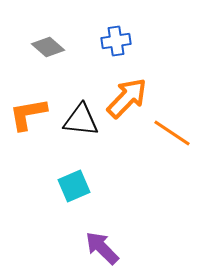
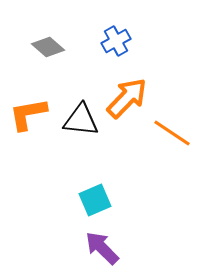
blue cross: rotated 20 degrees counterclockwise
cyan square: moved 21 px right, 14 px down
